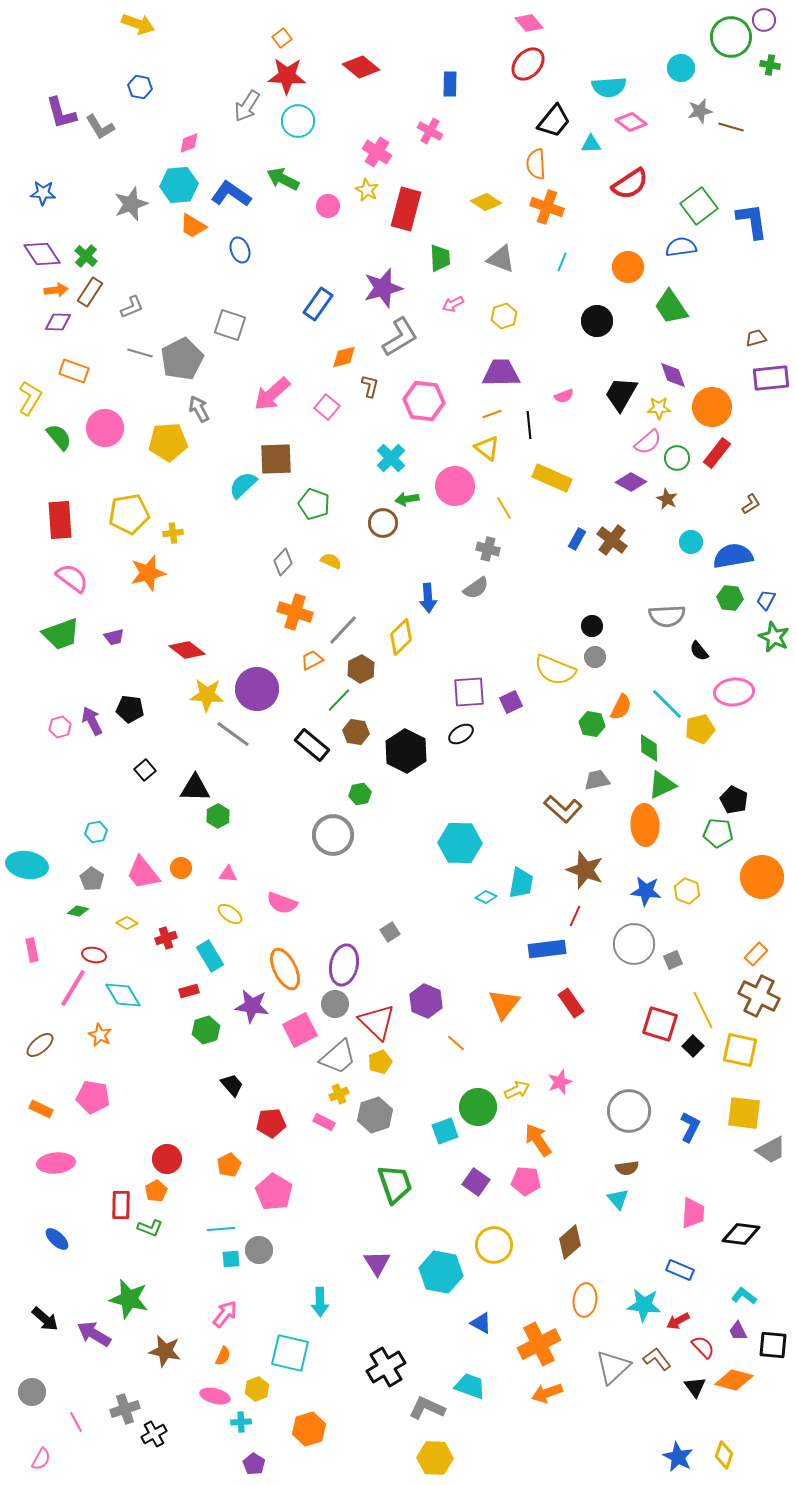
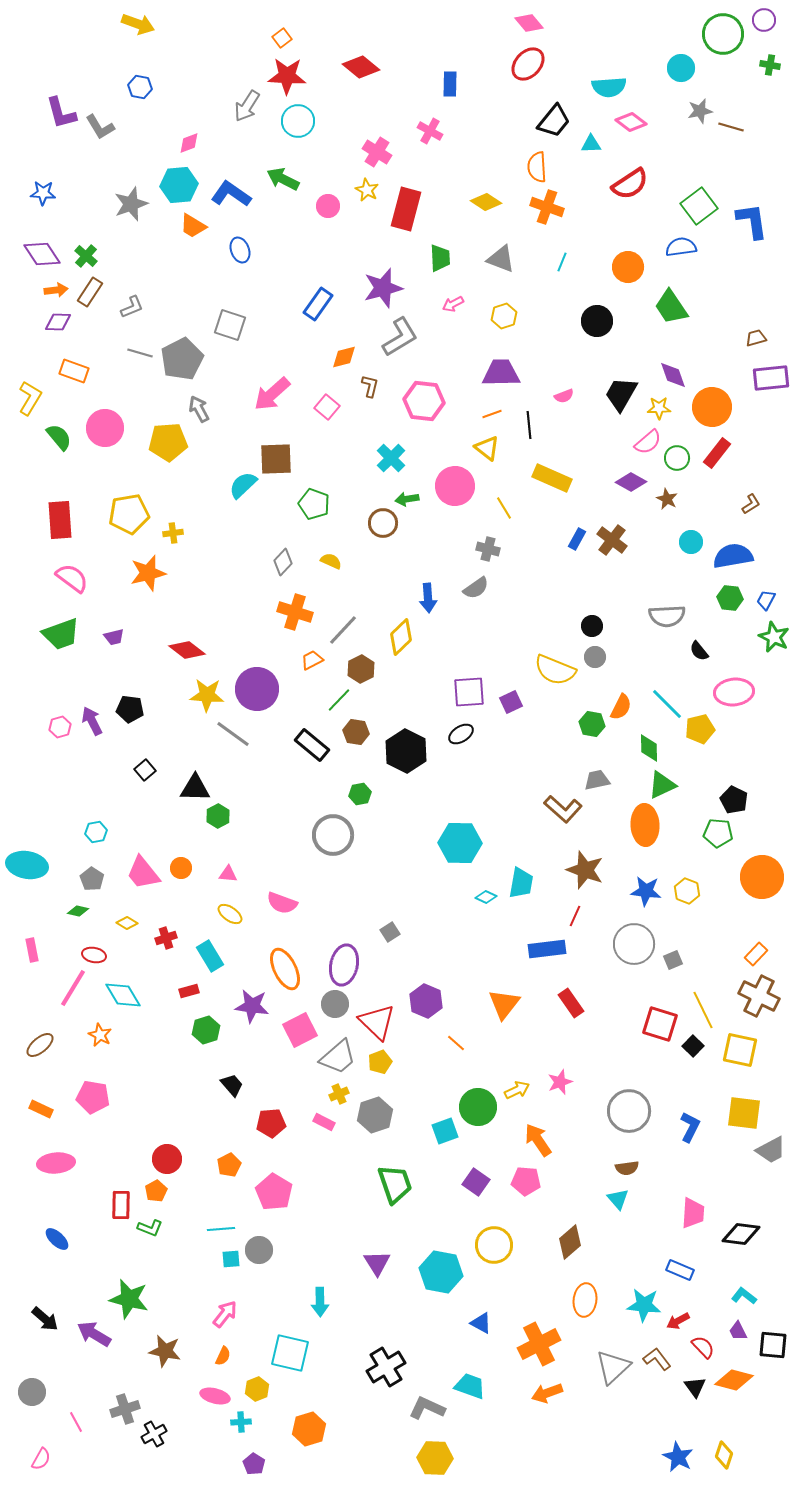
green circle at (731, 37): moved 8 px left, 3 px up
orange semicircle at (536, 164): moved 1 px right, 3 px down
